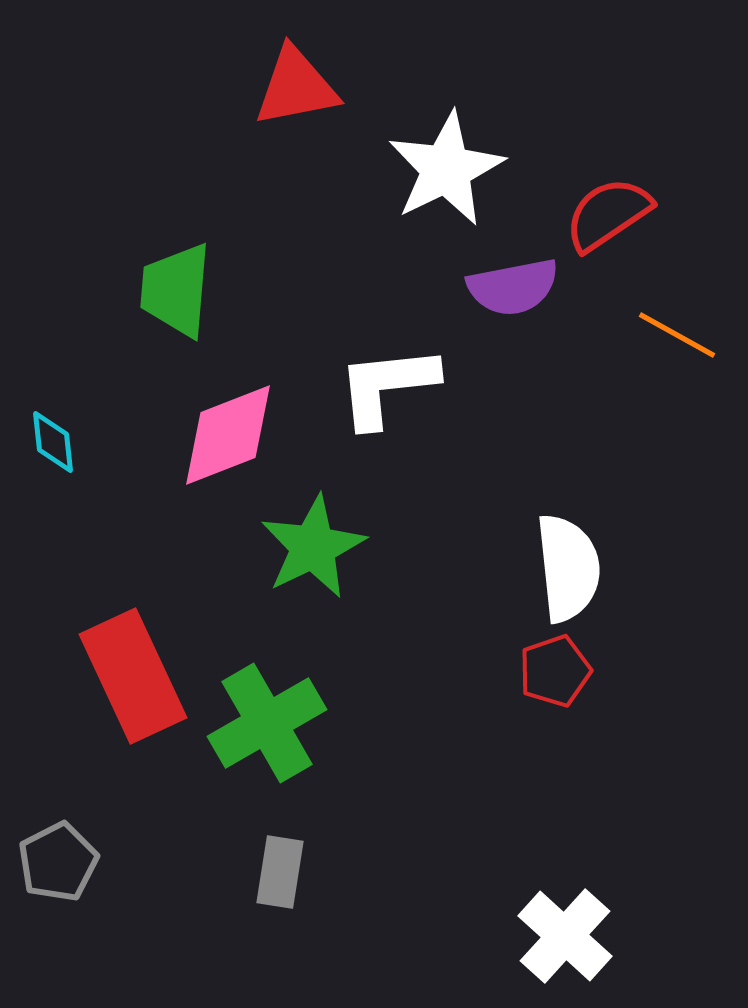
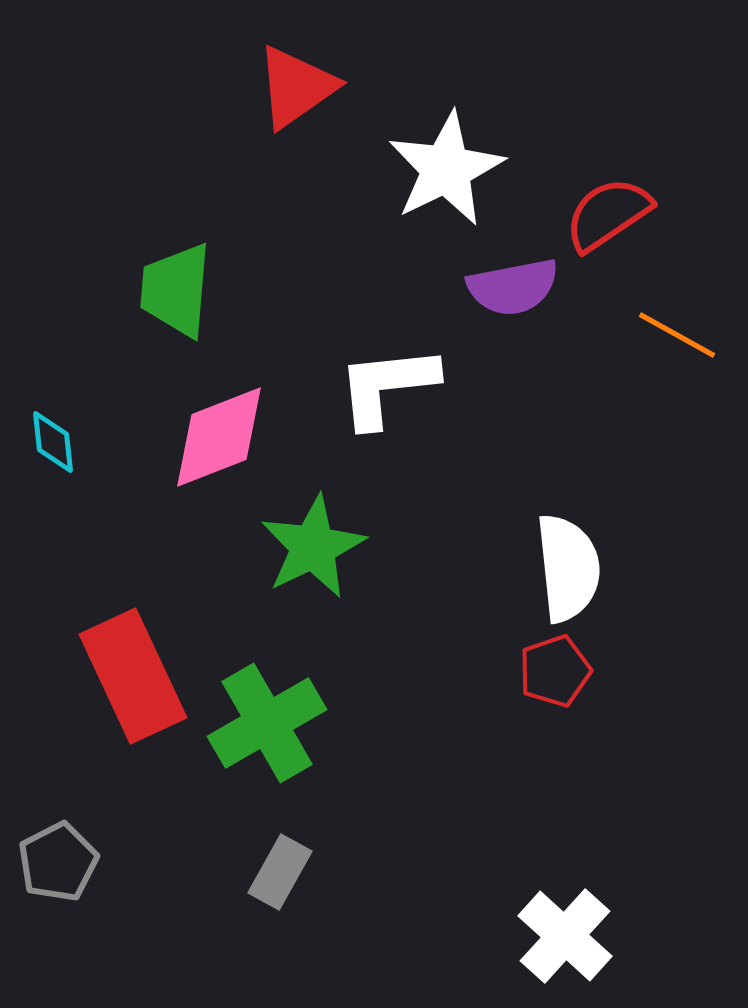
red triangle: rotated 24 degrees counterclockwise
pink diamond: moved 9 px left, 2 px down
gray rectangle: rotated 20 degrees clockwise
